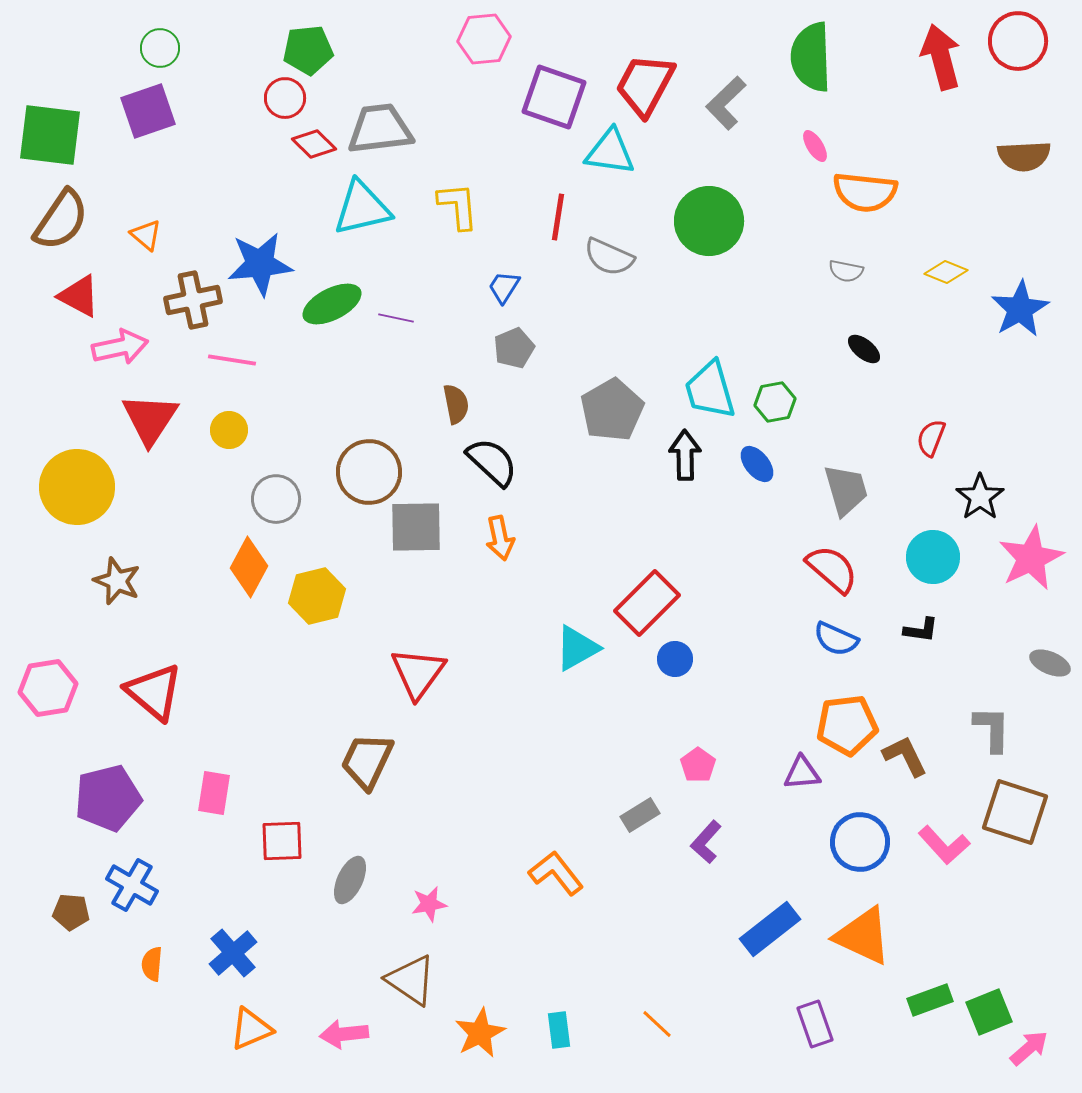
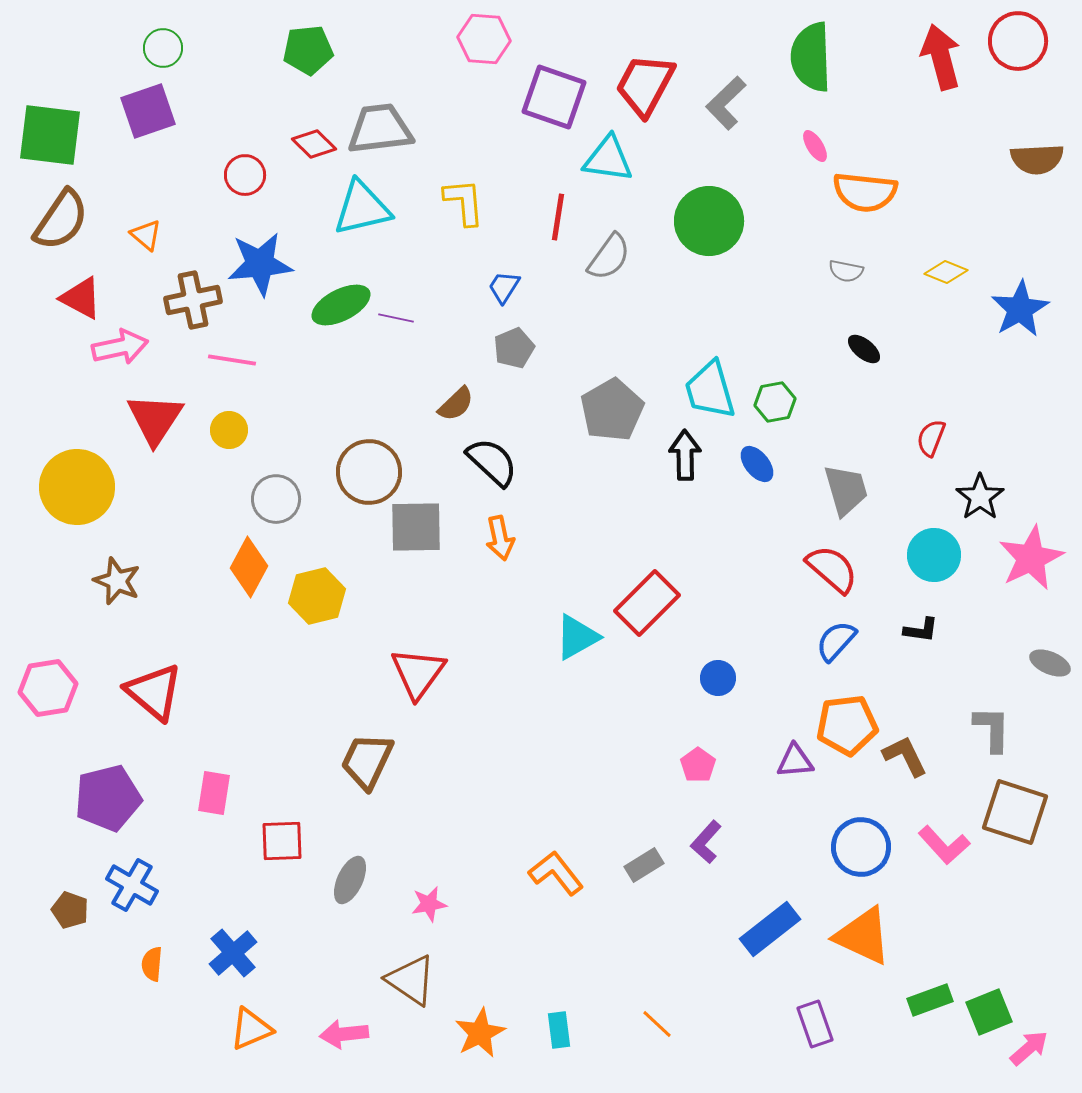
pink hexagon at (484, 39): rotated 9 degrees clockwise
green circle at (160, 48): moved 3 px right
red circle at (285, 98): moved 40 px left, 77 px down
cyan triangle at (610, 152): moved 2 px left, 7 px down
brown semicircle at (1024, 156): moved 13 px right, 3 px down
yellow L-shape at (458, 206): moved 6 px right, 4 px up
gray semicircle at (609, 257): rotated 78 degrees counterclockwise
red triangle at (79, 296): moved 2 px right, 2 px down
green ellipse at (332, 304): moved 9 px right, 1 px down
brown semicircle at (456, 404): rotated 57 degrees clockwise
red triangle at (150, 419): moved 5 px right
cyan circle at (933, 557): moved 1 px right, 2 px up
blue semicircle at (836, 639): moved 2 px down; rotated 108 degrees clockwise
cyan triangle at (577, 648): moved 11 px up
blue circle at (675, 659): moved 43 px right, 19 px down
purple triangle at (802, 773): moved 7 px left, 12 px up
gray rectangle at (640, 815): moved 4 px right, 50 px down
blue circle at (860, 842): moved 1 px right, 5 px down
brown pentagon at (71, 912): moved 1 px left, 2 px up; rotated 15 degrees clockwise
